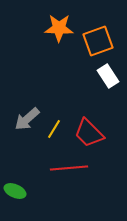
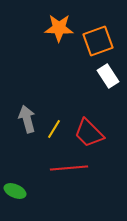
gray arrow: rotated 116 degrees clockwise
